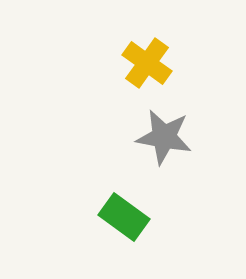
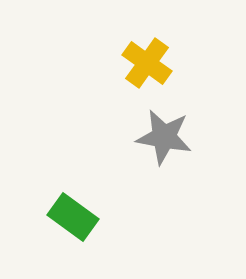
green rectangle: moved 51 px left
